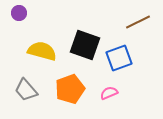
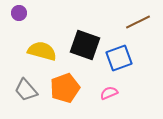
orange pentagon: moved 5 px left, 1 px up
